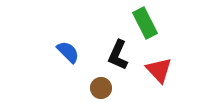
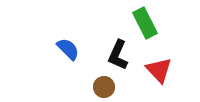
blue semicircle: moved 3 px up
brown circle: moved 3 px right, 1 px up
